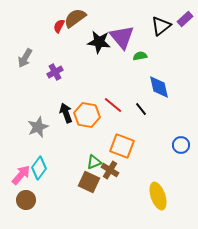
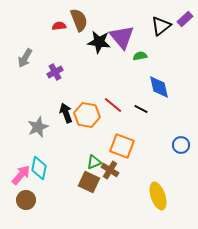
brown semicircle: moved 4 px right, 2 px down; rotated 105 degrees clockwise
red semicircle: rotated 56 degrees clockwise
black line: rotated 24 degrees counterclockwise
cyan diamond: rotated 25 degrees counterclockwise
